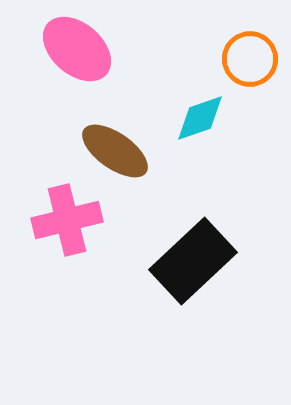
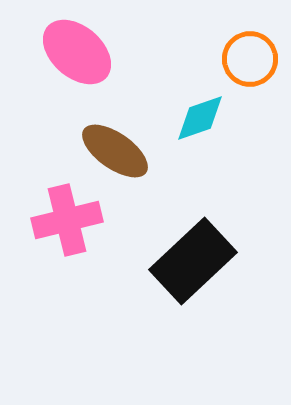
pink ellipse: moved 3 px down
